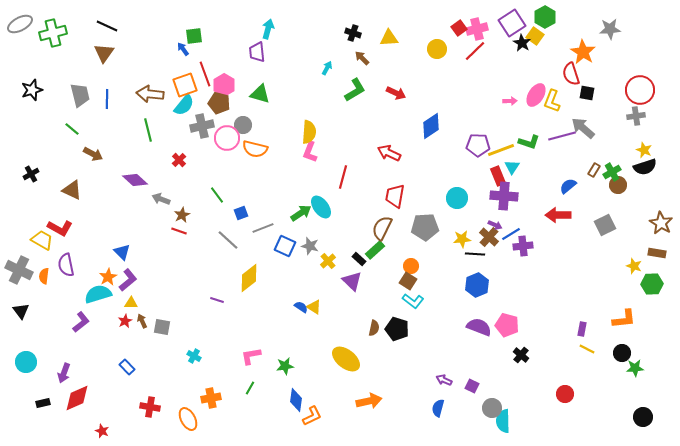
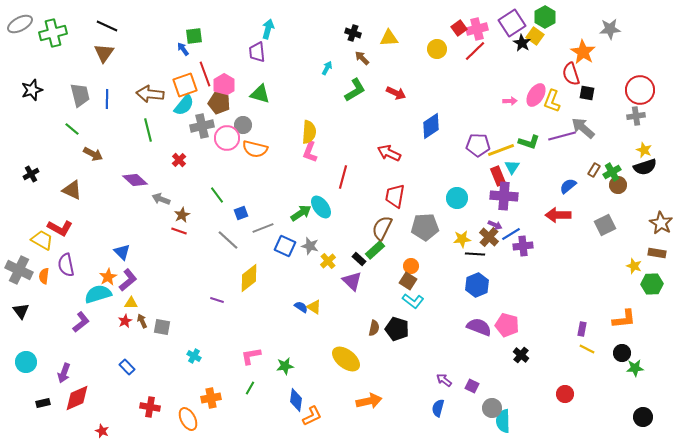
purple arrow at (444, 380): rotated 14 degrees clockwise
